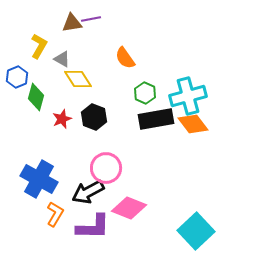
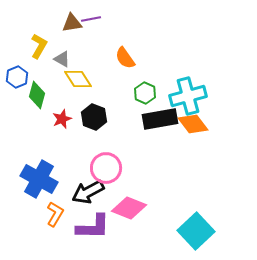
green diamond: moved 1 px right, 2 px up
black rectangle: moved 4 px right
